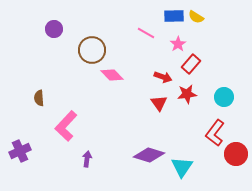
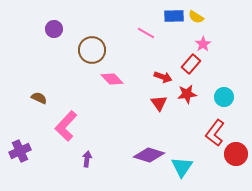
pink star: moved 25 px right
pink diamond: moved 4 px down
brown semicircle: rotated 119 degrees clockwise
